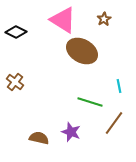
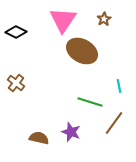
pink triangle: rotated 32 degrees clockwise
brown cross: moved 1 px right, 1 px down
